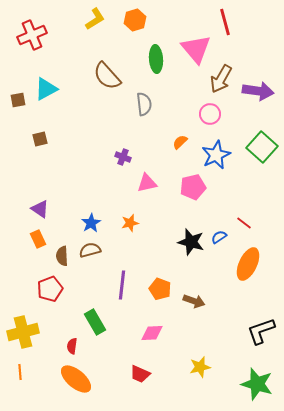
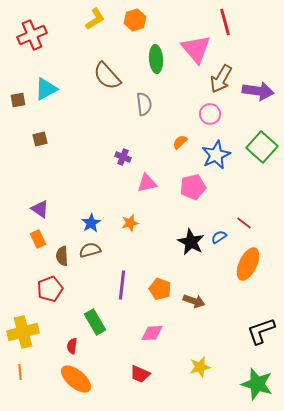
black star at (191, 242): rotated 12 degrees clockwise
